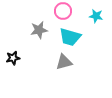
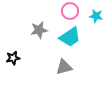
pink circle: moved 7 px right
cyan trapezoid: rotated 50 degrees counterclockwise
gray triangle: moved 5 px down
